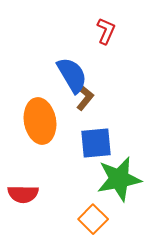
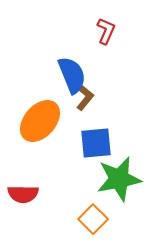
blue semicircle: rotated 9 degrees clockwise
orange ellipse: rotated 51 degrees clockwise
